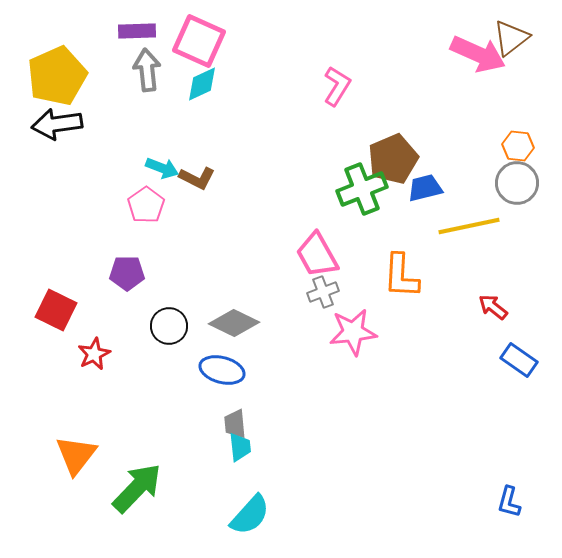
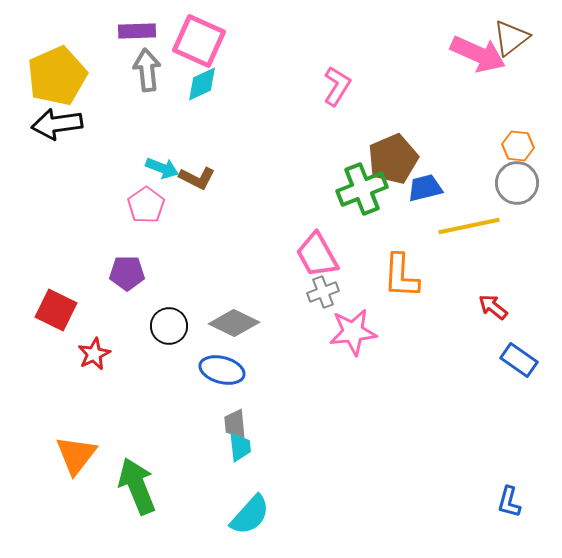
green arrow: moved 2 px up; rotated 66 degrees counterclockwise
